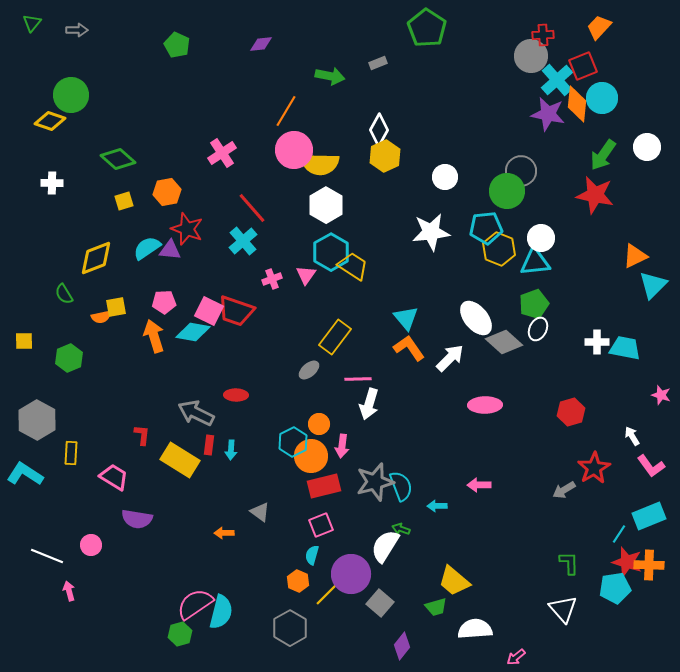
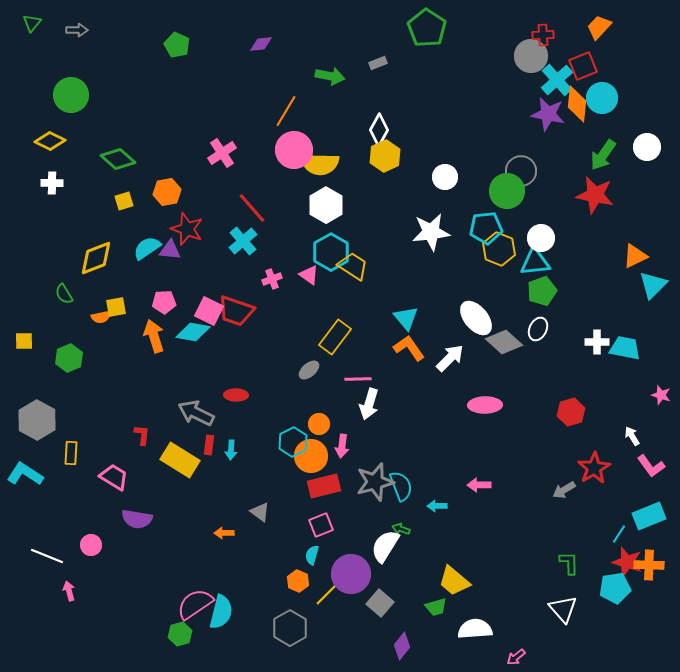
yellow diamond at (50, 121): moved 20 px down; rotated 8 degrees clockwise
pink triangle at (306, 275): moved 3 px right; rotated 30 degrees counterclockwise
green pentagon at (534, 304): moved 8 px right, 13 px up
